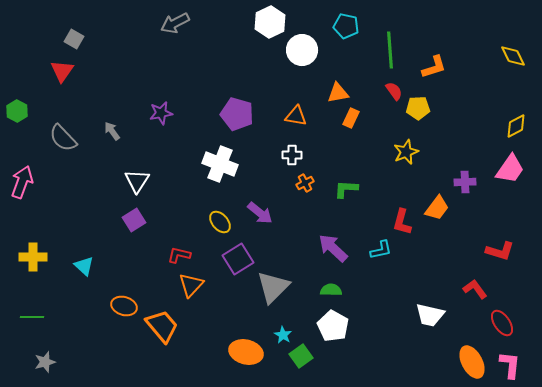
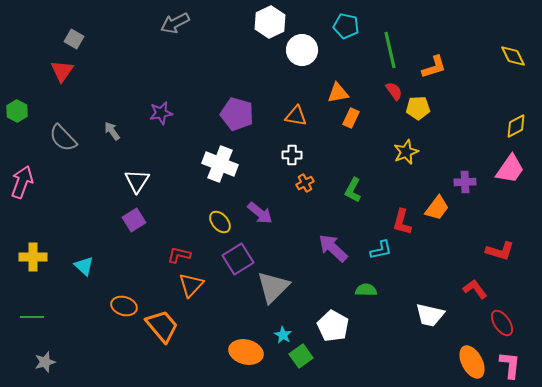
green line at (390, 50): rotated 9 degrees counterclockwise
green L-shape at (346, 189): moved 7 px right, 1 px down; rotated 65 degrees counterclockwise
green semicircle at (331, 290): moved 35 px right
